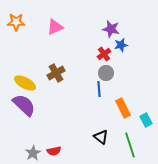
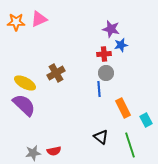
pink triangle: moved 16 px left, 8 px up
red cross: rotated 32 degrees clockwise
gray star: rotated 21 degrees clockwise
